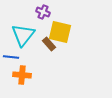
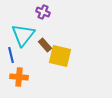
yellow square: moved 24 px down
brown rectangle: moved 4 px left, 1 px down
blue line: moved 2 px up; rotated 70 degrees clockwise
orange cross: moved 3 px left, 2 px down
